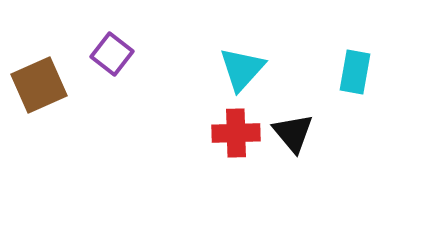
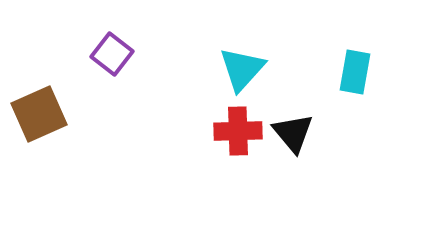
brown square: moved 29 px down
red cross: moved 2 px right, 2 px up
